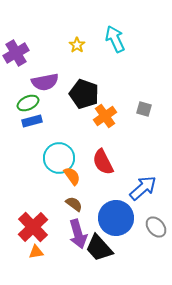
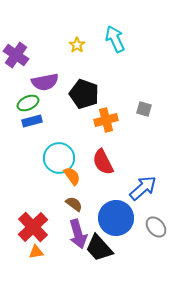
purple cross: moved 2 px down; rotated 25 degrees counterclockwise
orange cross: moved 1 px right, 4 px down; rotated 20 degrees clockwise
